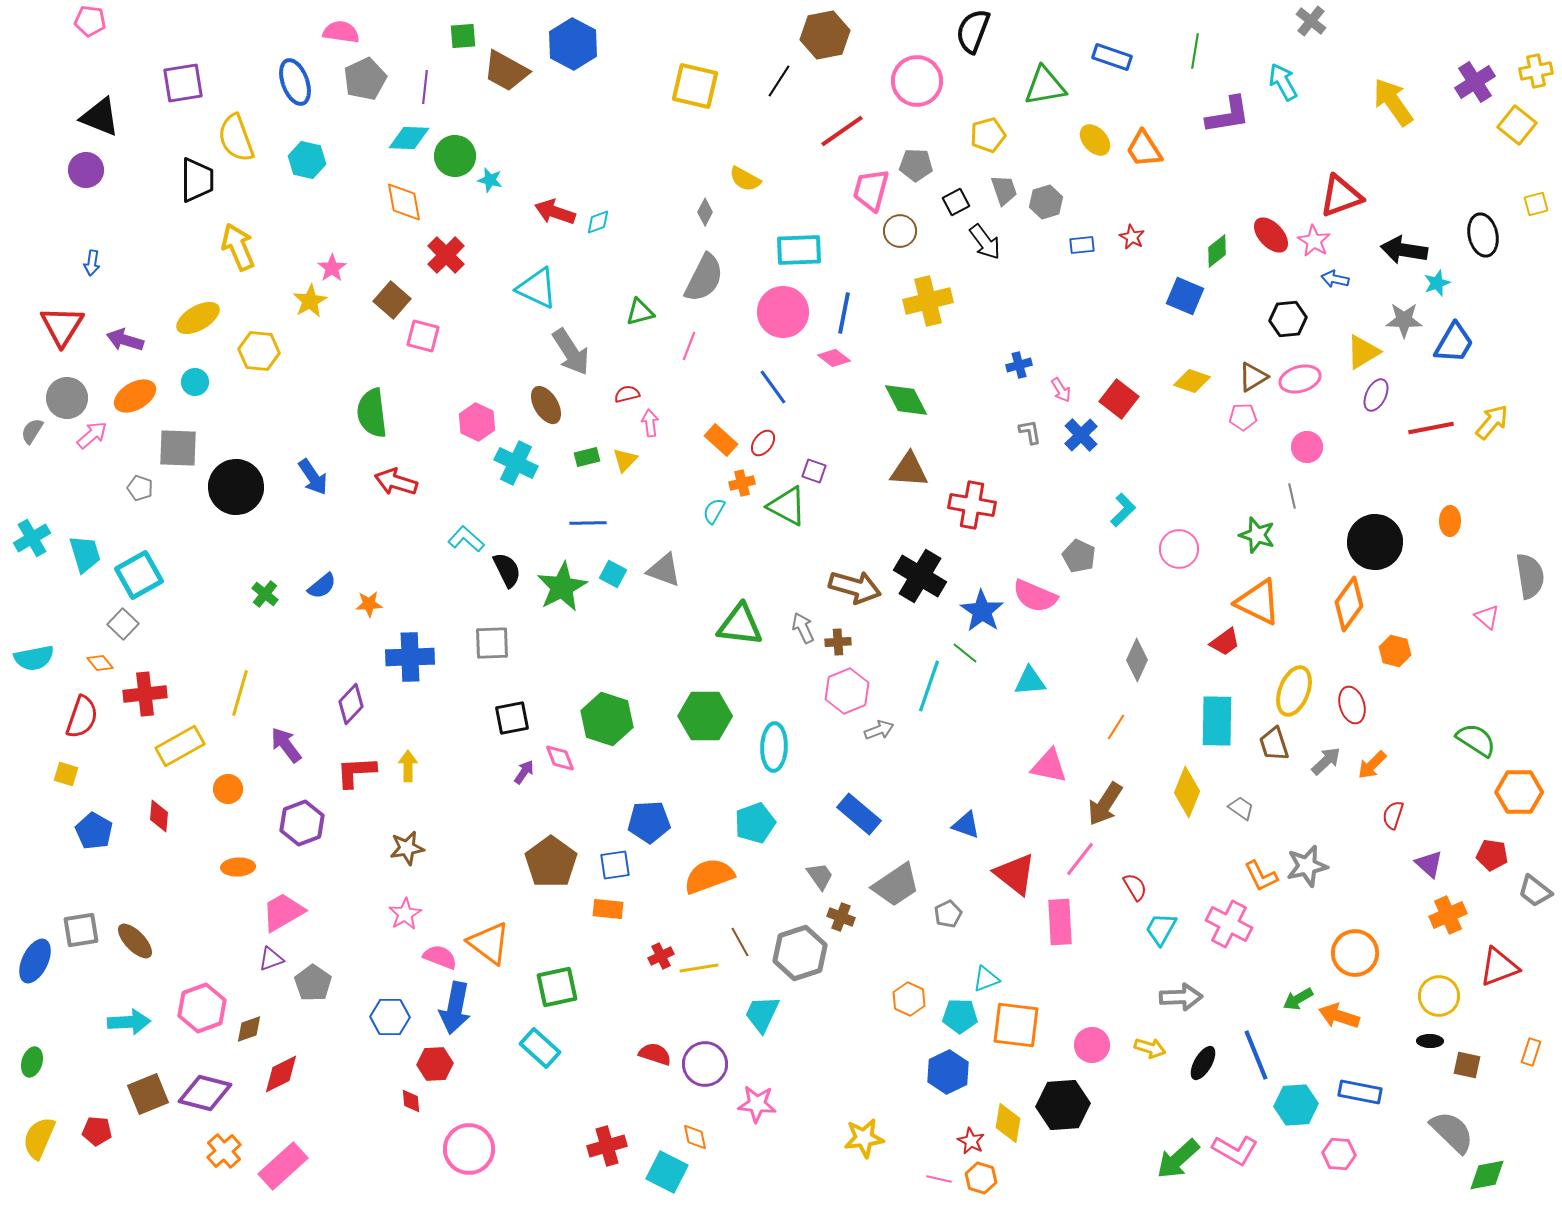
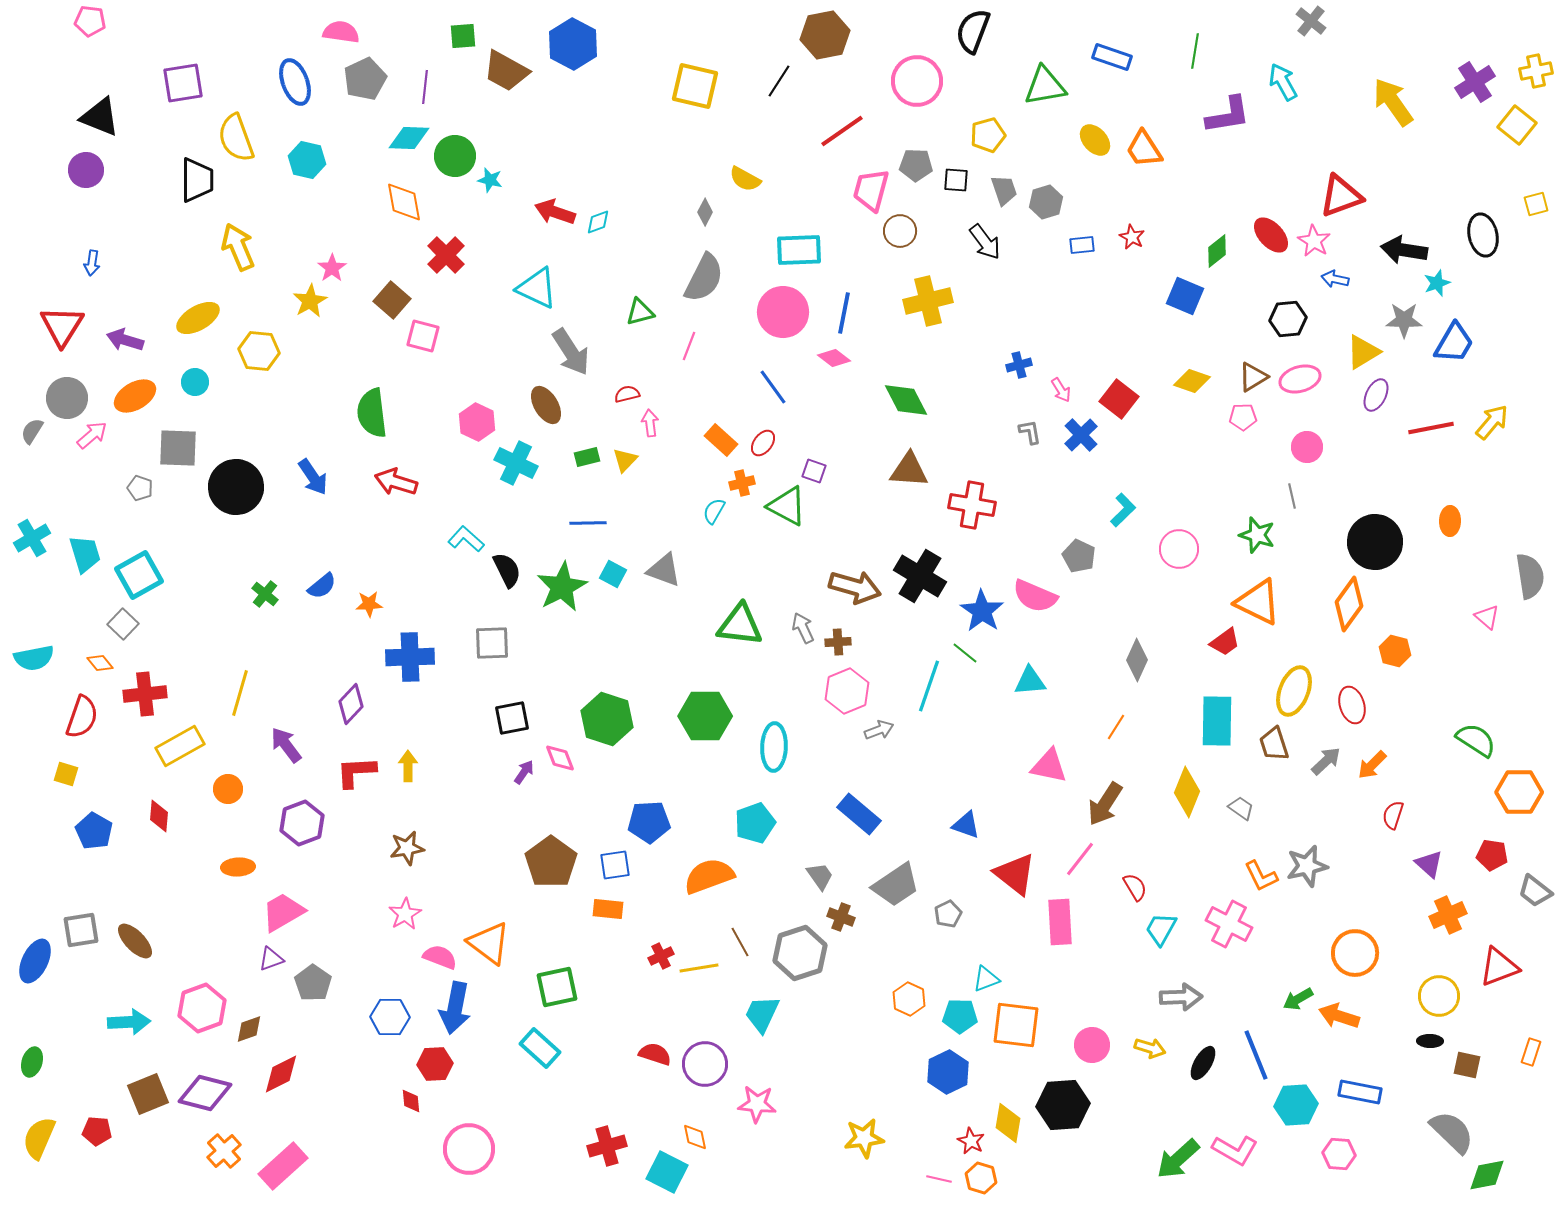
black square at (956, 202): moved 22 px up; rotated 32 degrees clockwise
